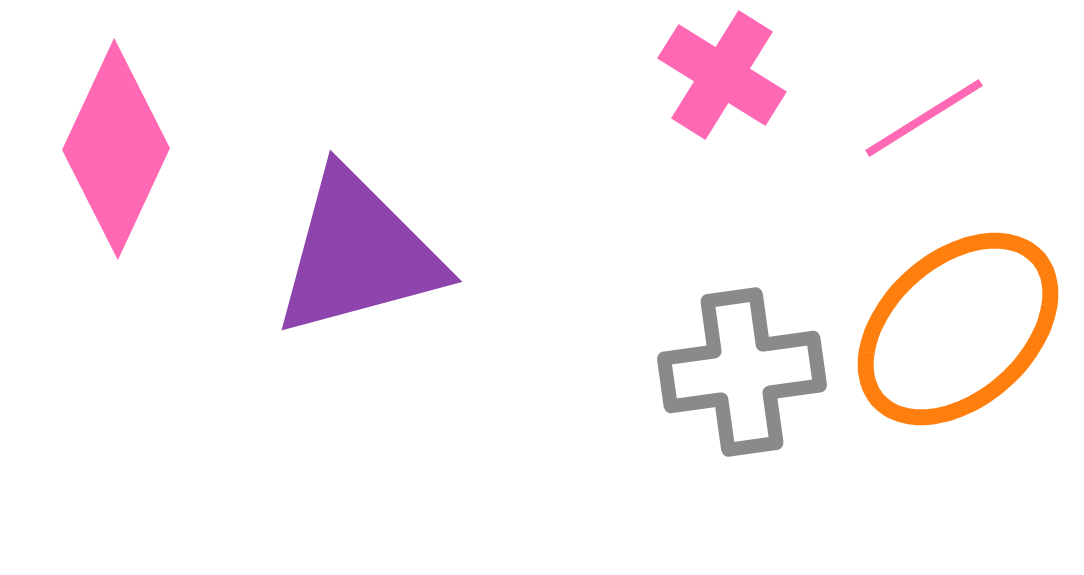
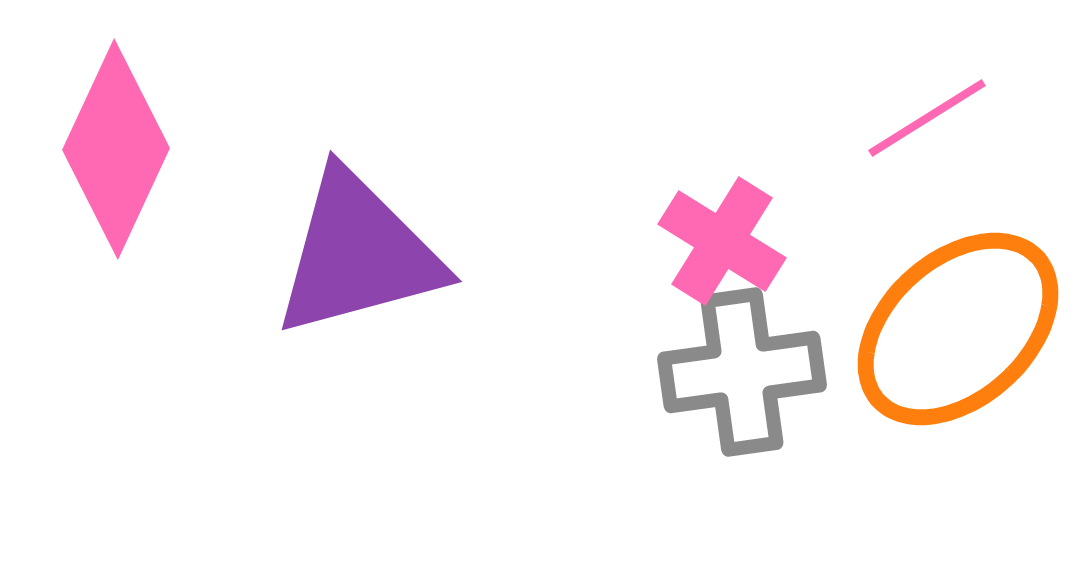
pink cross: moved 166 px down
pink line: moved 3 px right
